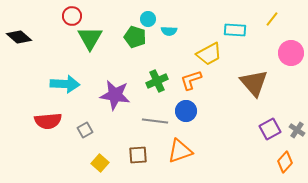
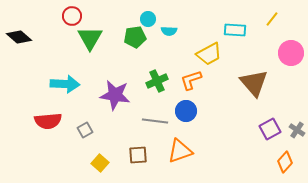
green pentagon: rotated 25 degrees counterclockwise
